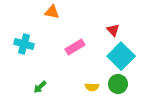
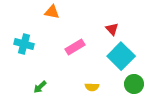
red triangle: moved 1 px left, 1 px up
green circle: moved 16 px right
